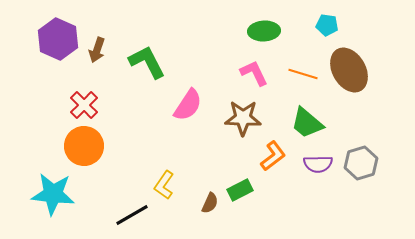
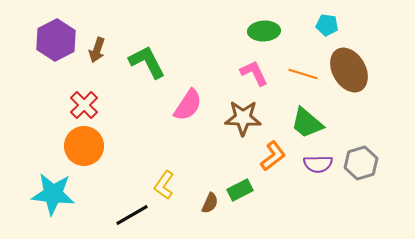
purple hexagon: moved 2 px left, 1 px down; rotated 9 degrees clockwise
